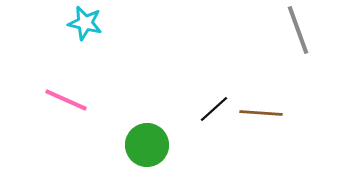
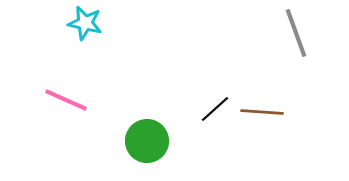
gray line: moved 2 px left, 3 px down
black line: moved 1 px right
brown line: moved 1 px right, 1 px up
green circle: moved 4 px up
